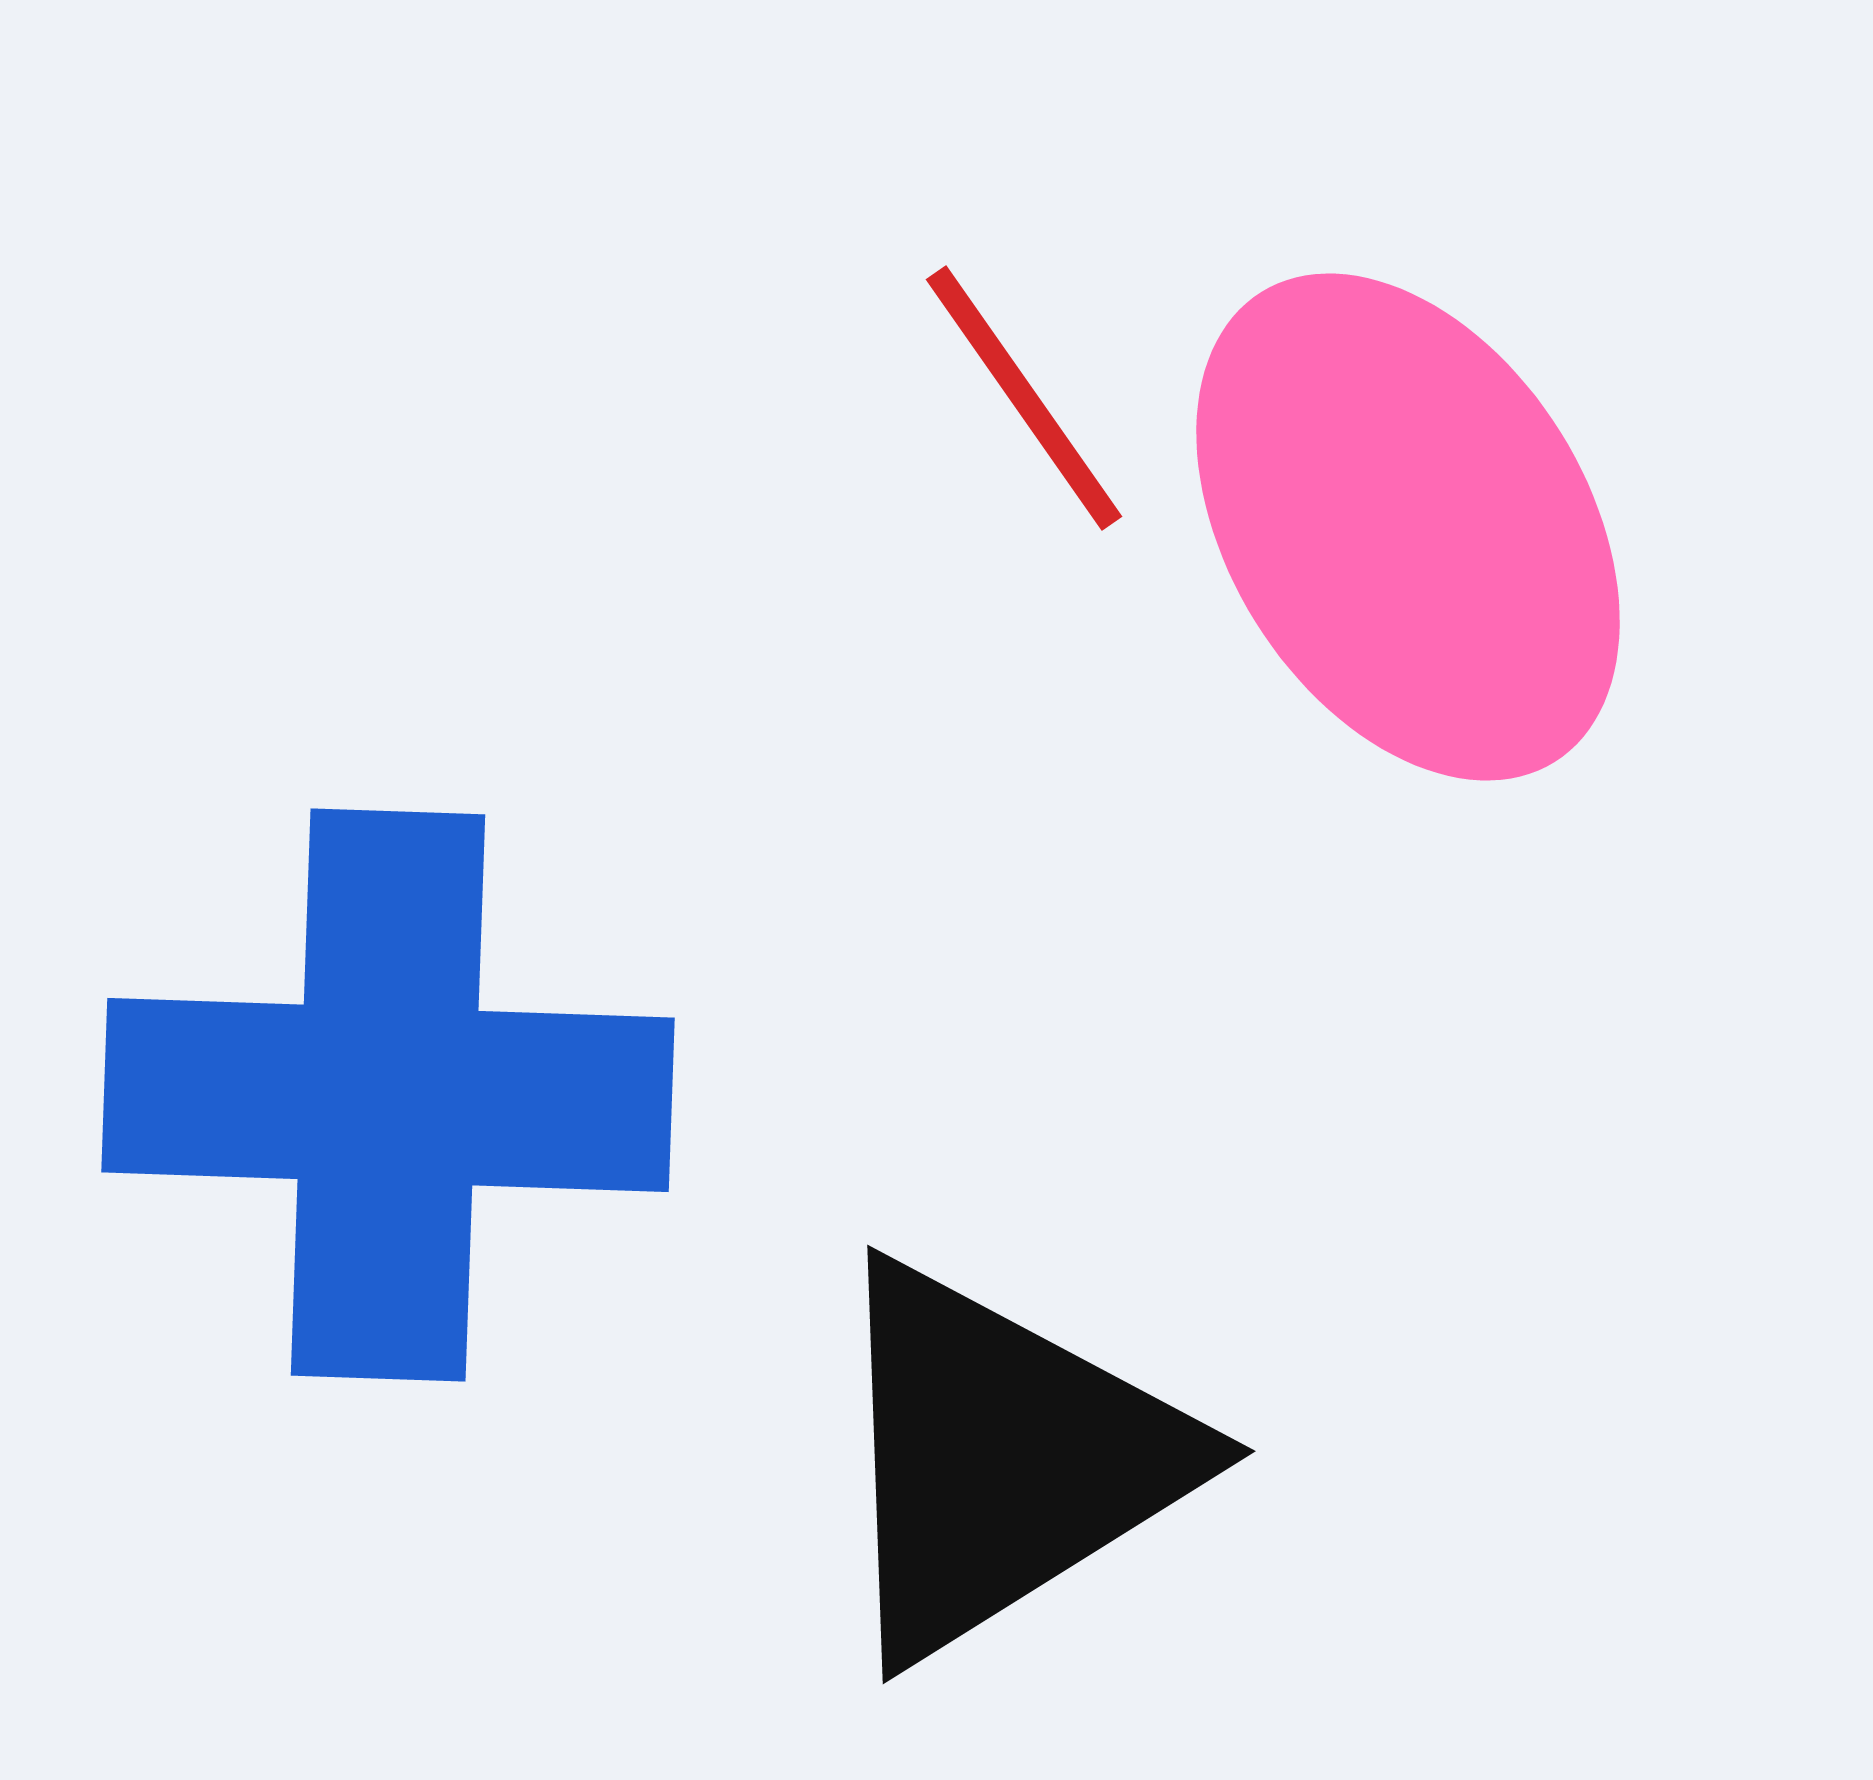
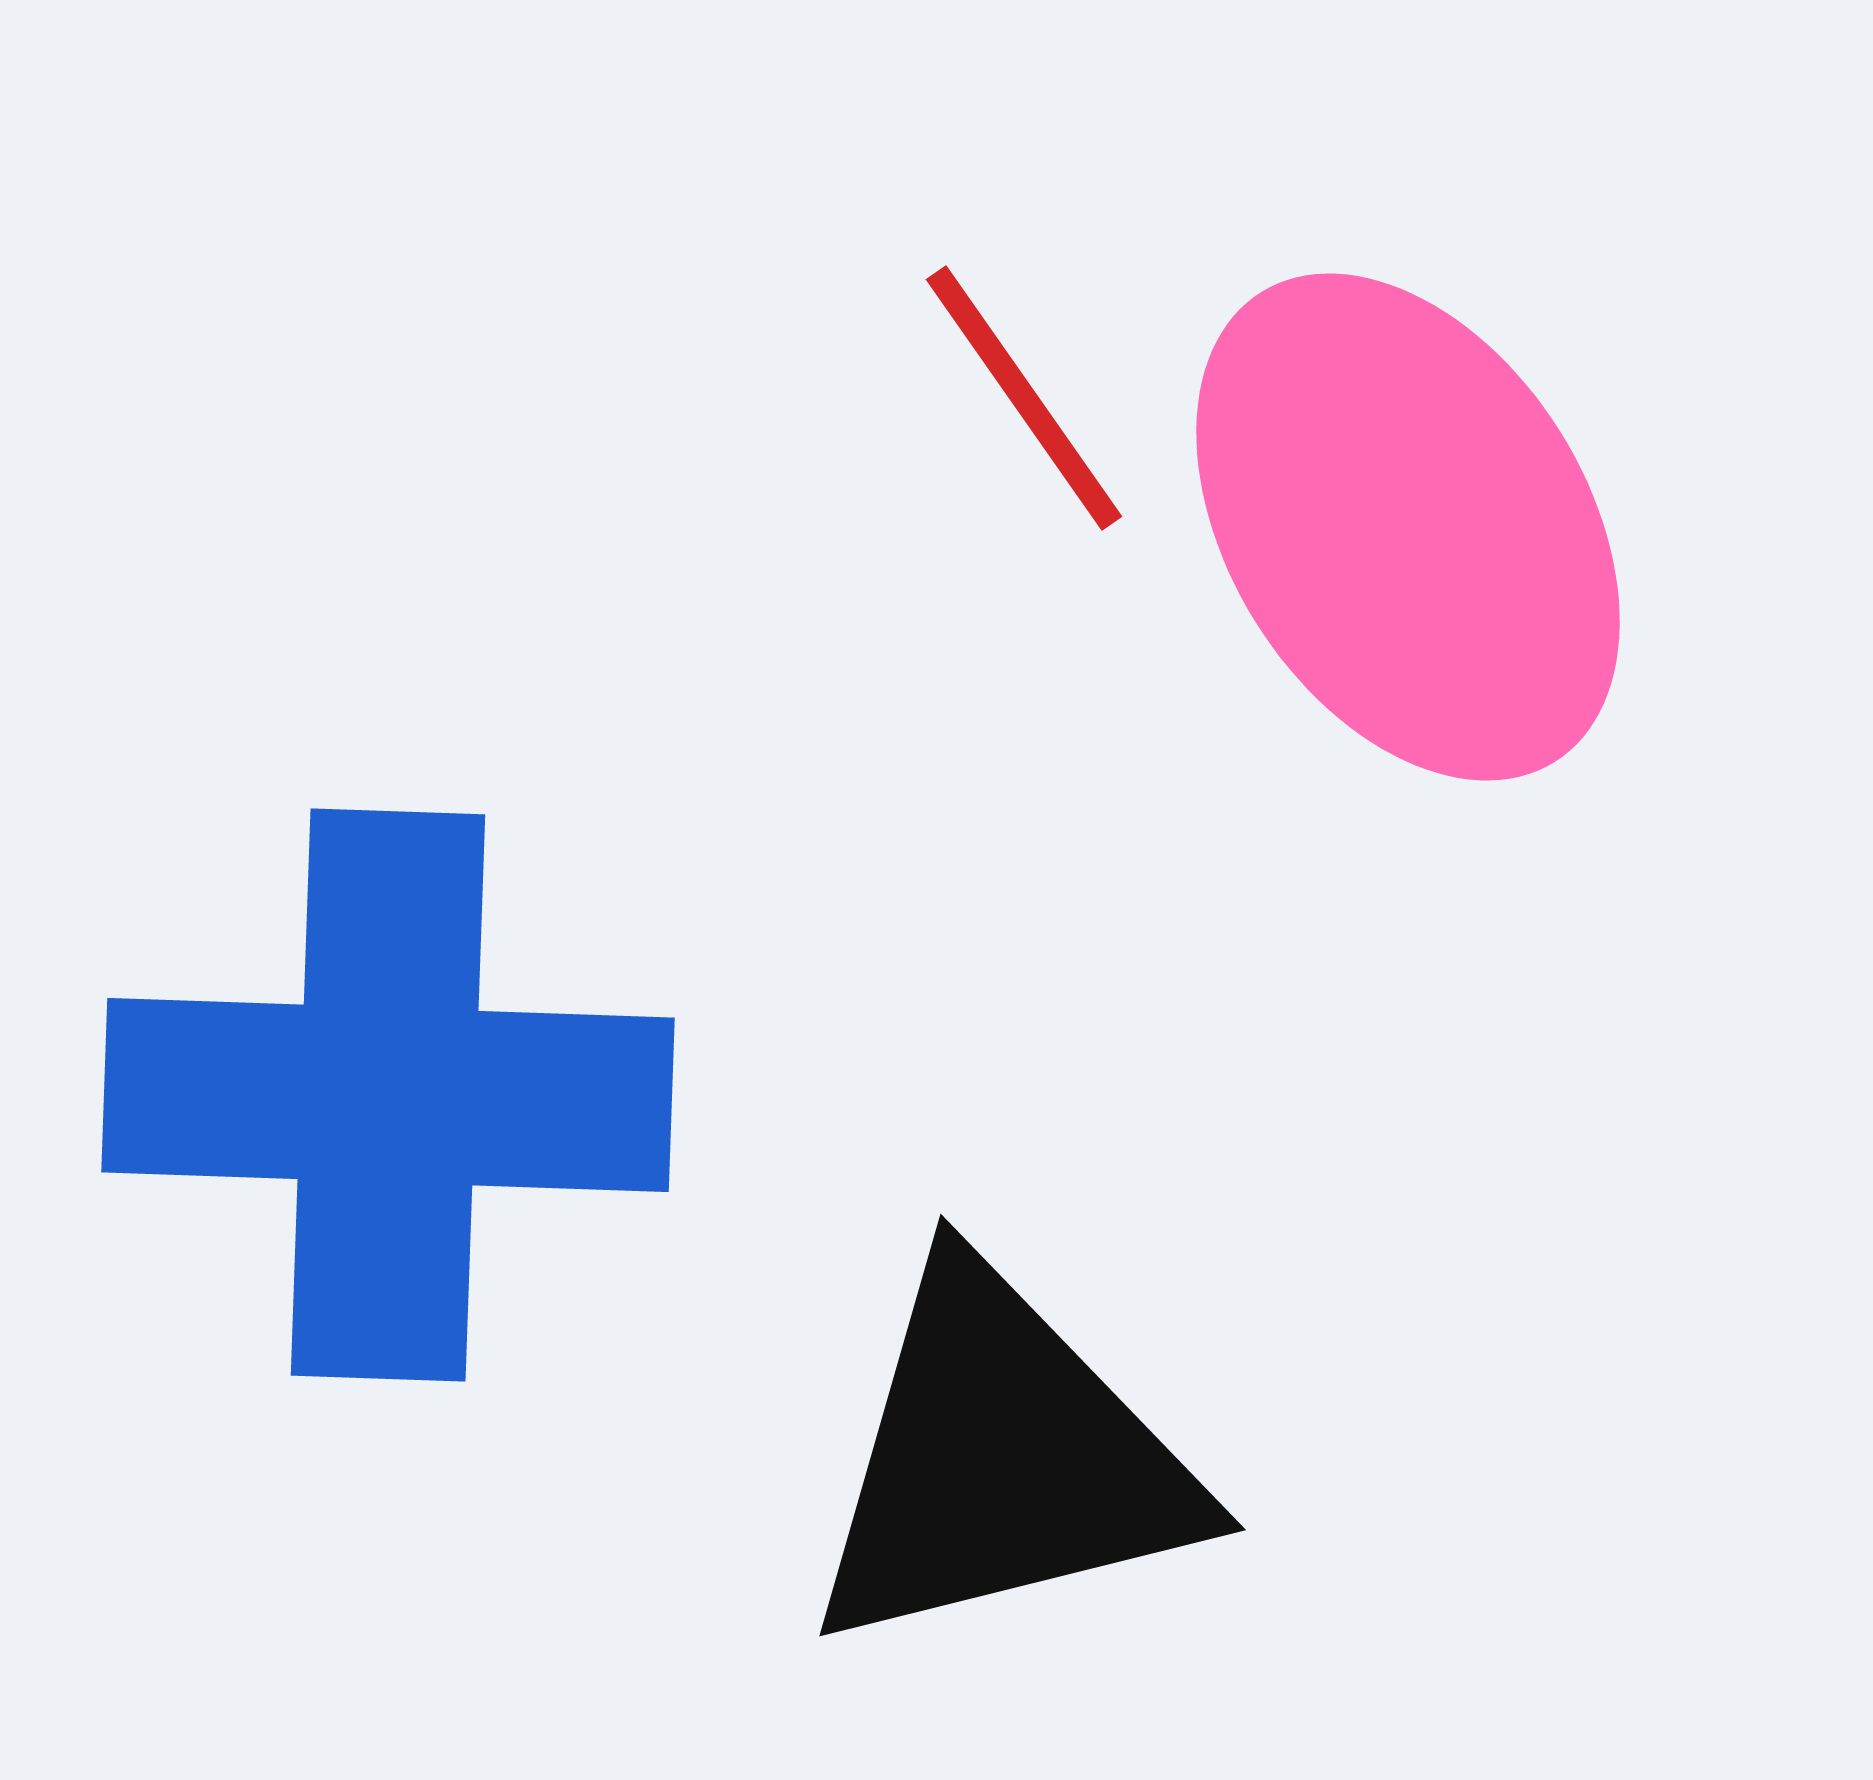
black triangle: rotated 18 degrees clockwise
